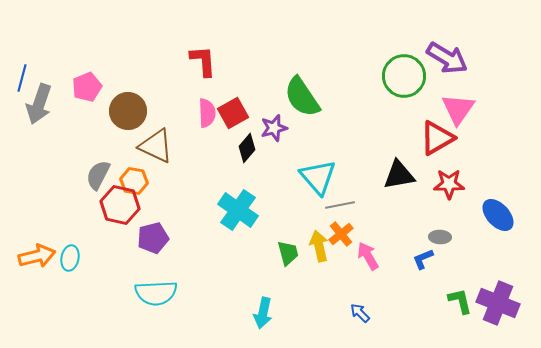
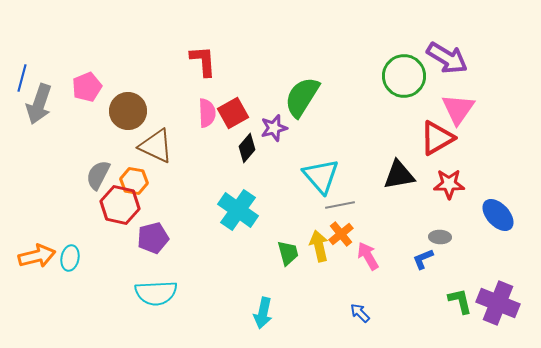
green semicircle: rotated 66 degrees clockwise
cyan triangle: moved 3 px right, 1 px up
